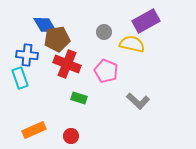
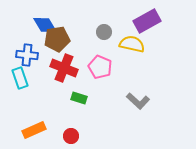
purple rectangle: moved 1 px right
red cross: moved 3 px left, 4 px down
pink pentagon: moved 6 px left, 4 px up
